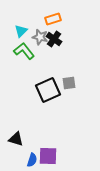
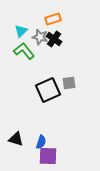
blue semicircle: moved 9 px right, 18 px up
